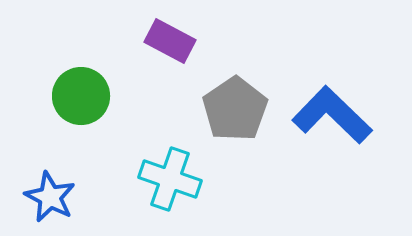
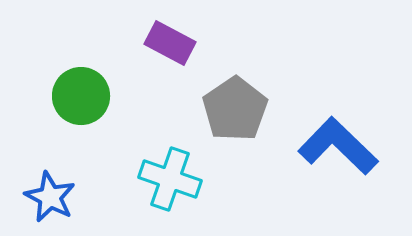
purple rectangle: moved 2 px down
blue L-shape: moved 6 px right, 31 px down
